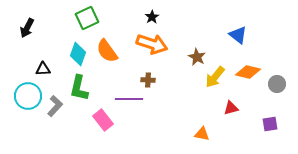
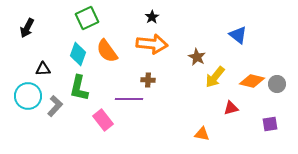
orange arrow: rotated 12 degrees counterclockwise
orange diamond: moved 4 px right, 9 px down
